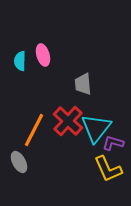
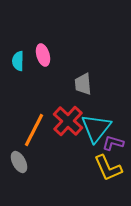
cyan semicircle: moved 2 px left
yellow L-shape: moved 1 px up
